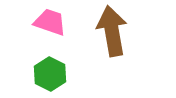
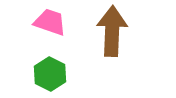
brown arrow: rotated 12 degrees clockwise
